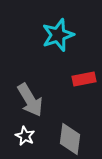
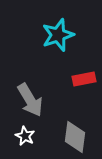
gray diamond: moved 5 px right, 2 px up
